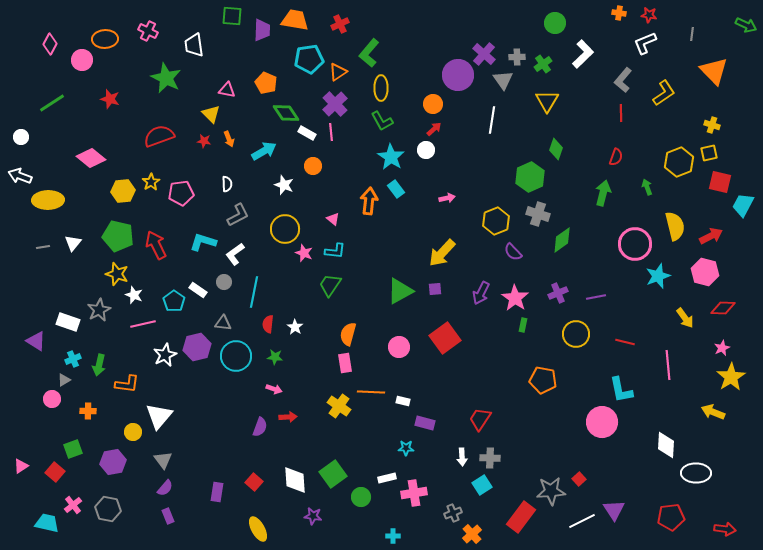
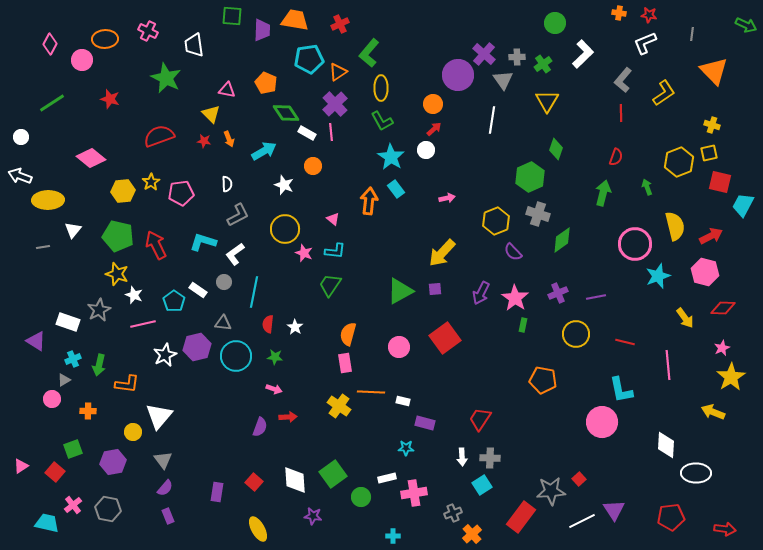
white triangle at (73, 243): moved 13 px up
